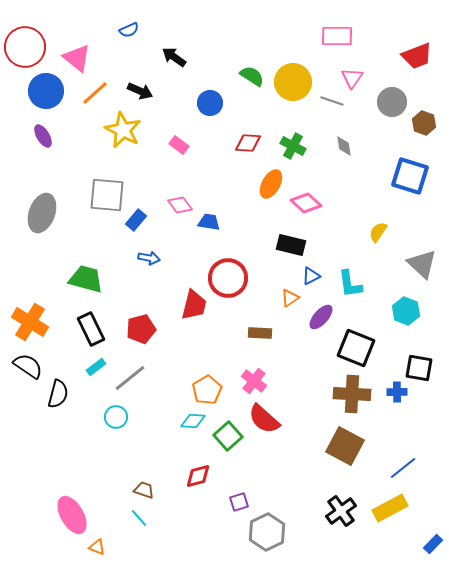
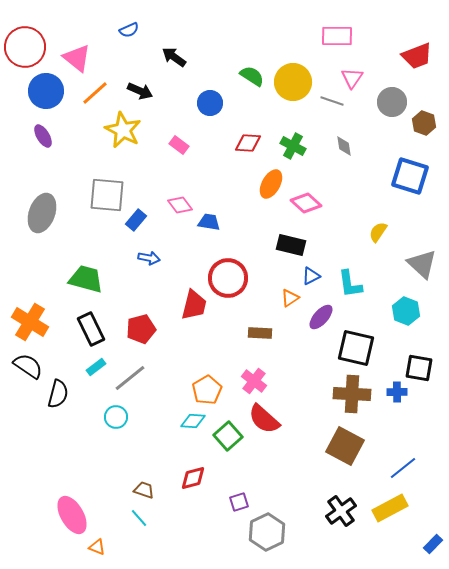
black square at (356, 348): rotated 9 degrees counterclockwise
red diamond at (198, 476): moved 5 px left, 2 px down
